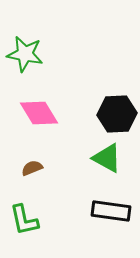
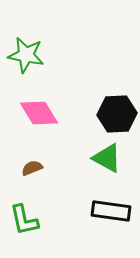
green star: moved 1 px right, 1 px down
